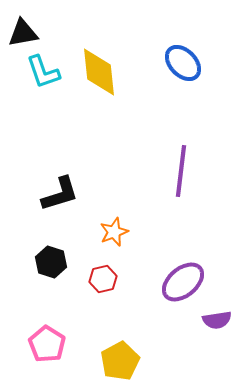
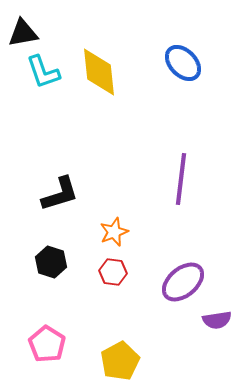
purple line: moved 8 px down
red hexagon: moved 10 px right, 7 px up; rotated 20 degrees clockwise
